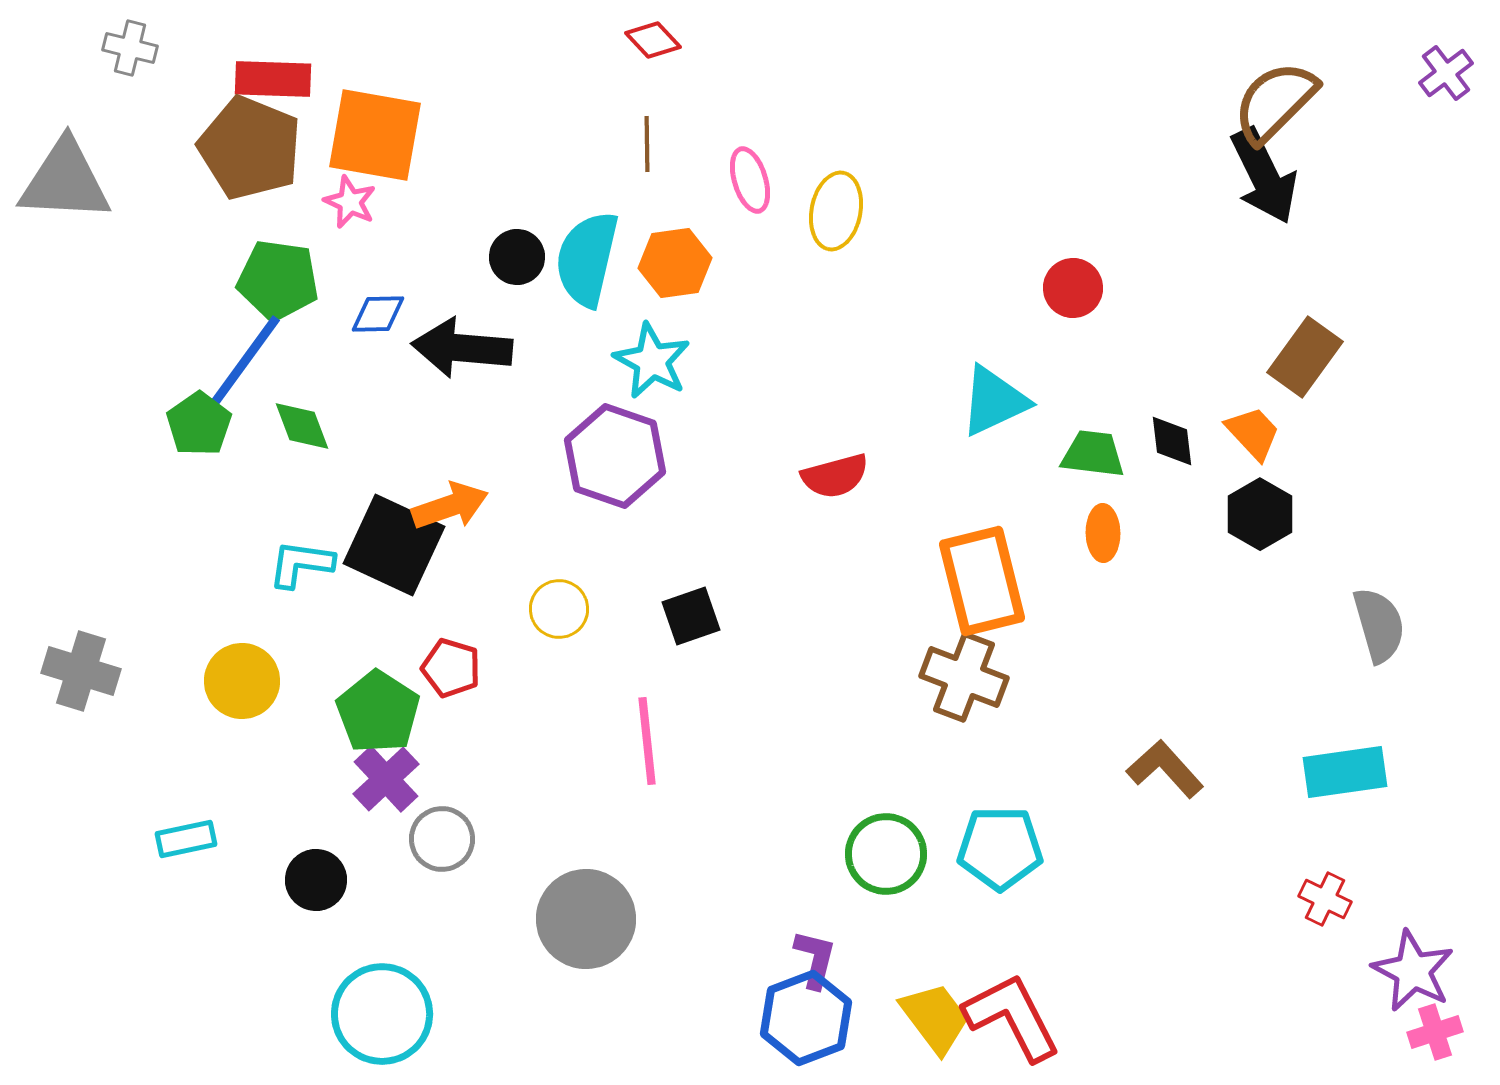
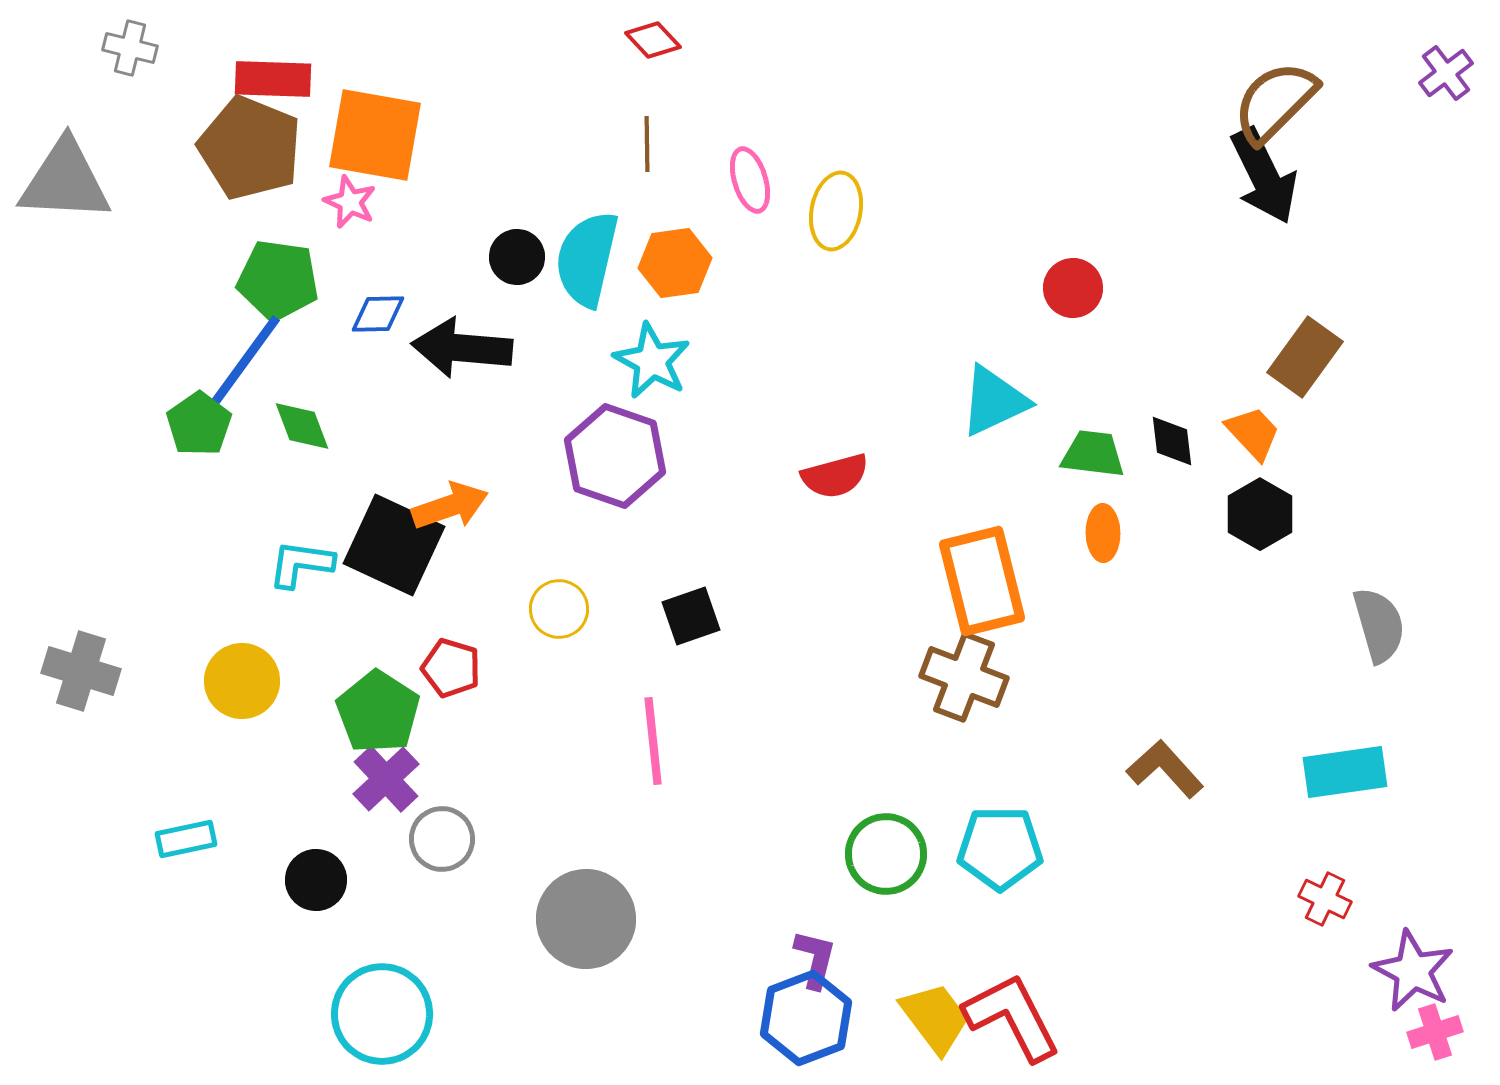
pink line at (647, 741): moved 6 px right
